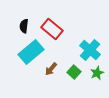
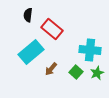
black semicircle: moved 4 px right, 11 px up
cyan cross: rotated 35 degrees counterclockwise
green square: moved 2 px right
